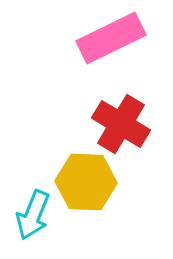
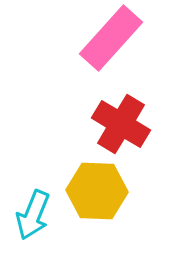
pink rectangle: rotated 22 degrees counterclockwise
yellow hexagon: moved 11 px right, 9 px down
